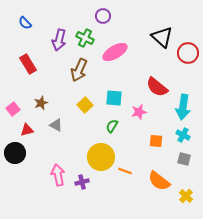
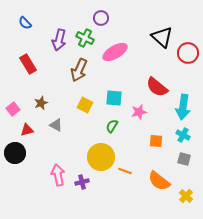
purple circle: moved 2 px left, 2 px down
yellow square: rotated 21 degrees counterclockwise
